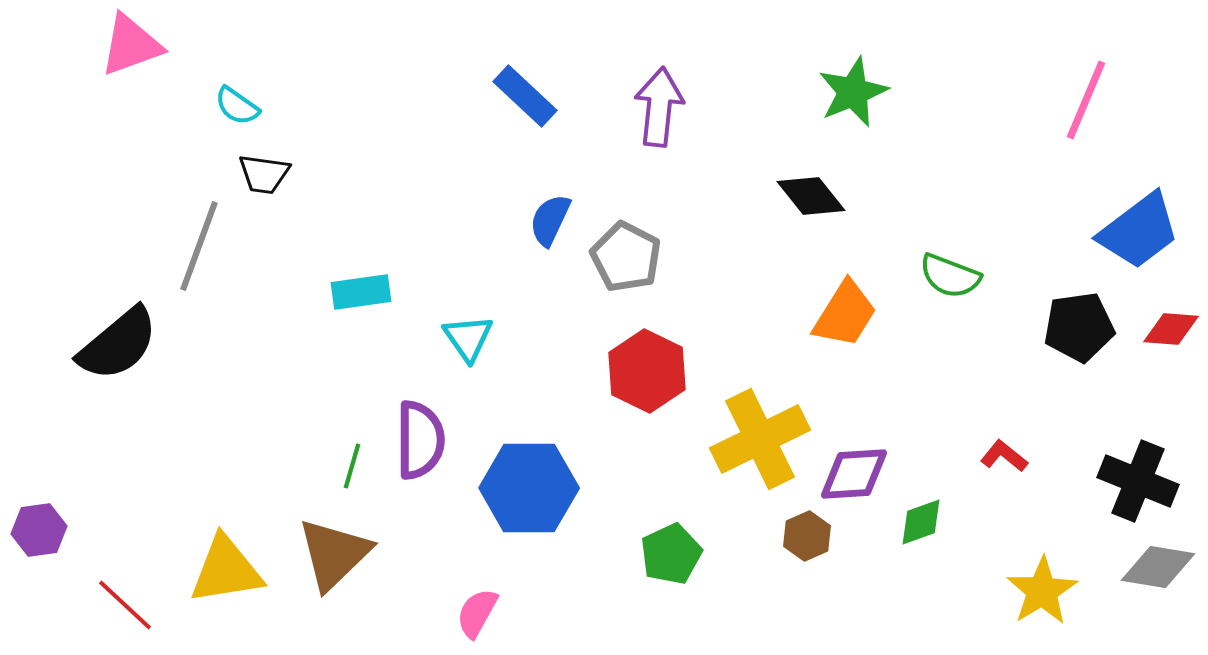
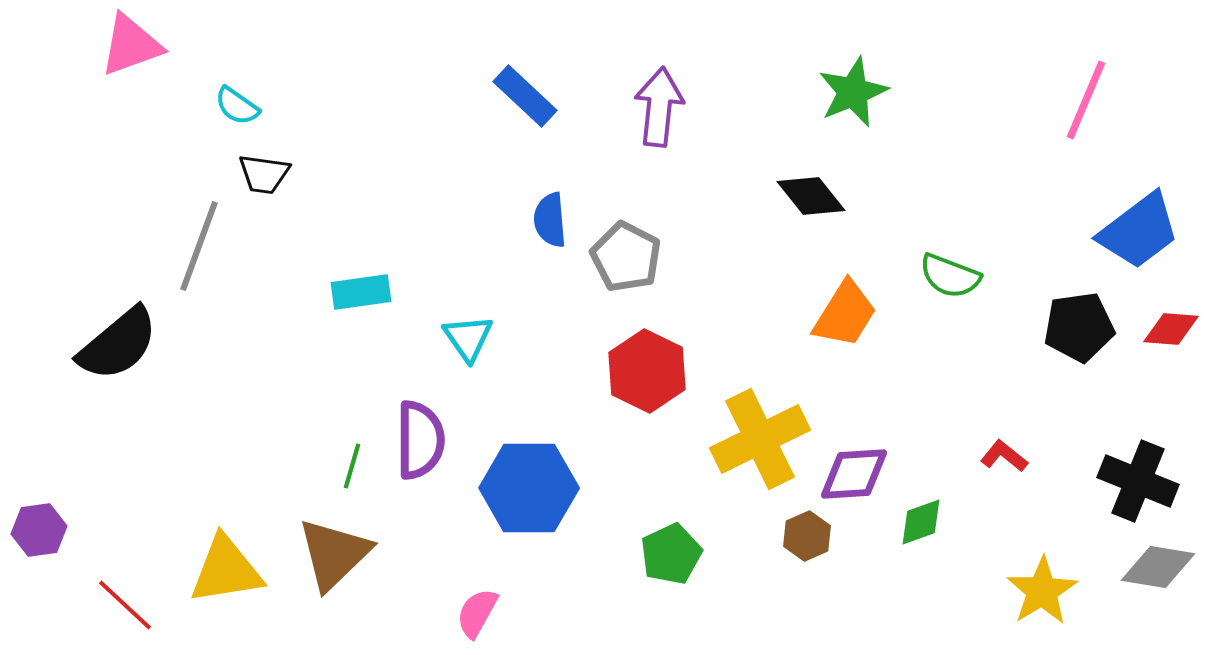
blue semicircle: rotated 30 degrees counterclockwise
